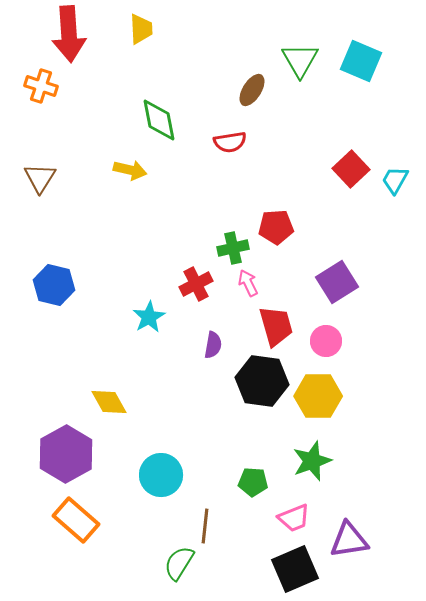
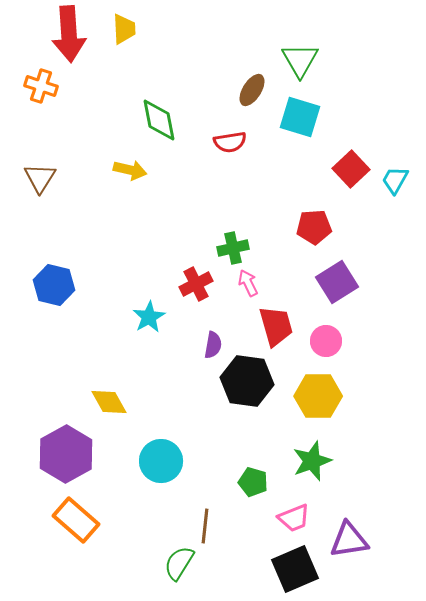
yellow trapezoid: moved 17 px left
cyan square: moved 61 px left, 56 px down; rotated 6 degrees counterclockwise
red pentagon: moved 38 px right
black hexagon: moved 15 px left
cyan circle: moved 14 px up
green pentagon: rotated 12 degrees clockwise
